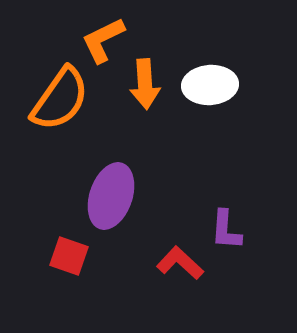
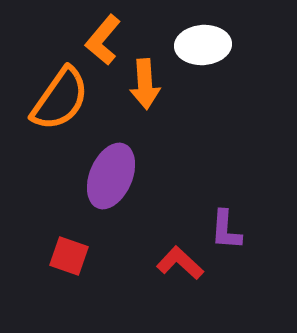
orange L-shape: rotated 24 degrees counterclockwise
white ellipse: moved 7 px left, 40 px up
purple ellipse: moved 20 px up; rotated 4 degrees clockwise
